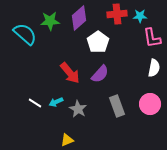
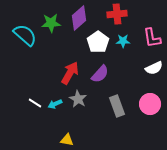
cyan star: moved 17 px left, 25 px down
green star: moved 1 px right, 2 px down
cyan semicircle: moved 1 px down
white semicircle: rotated 54 degrees clockwise
red arrow: rotated 110 degrees counterclockwise
cyan arrow: moved 1 px left, 2 px down
gray star: moved 10 px up
yellow triangle: rotated 32 degrees clockwise
